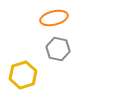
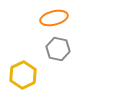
yellow hexagon: rotated 8 degrees counterclockwise
